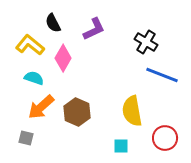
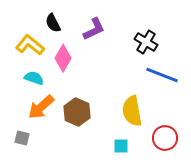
gray square: moved 4 px left
